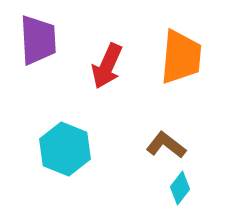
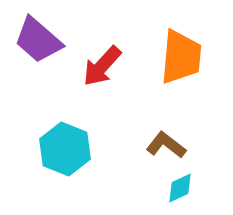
purple trapezoid: rotated 134 degrees clockwise
red arrow: moved 5 px left; rotated 18 degrees clockwise
cyan diamond: rotated 28 degrees clockwise
